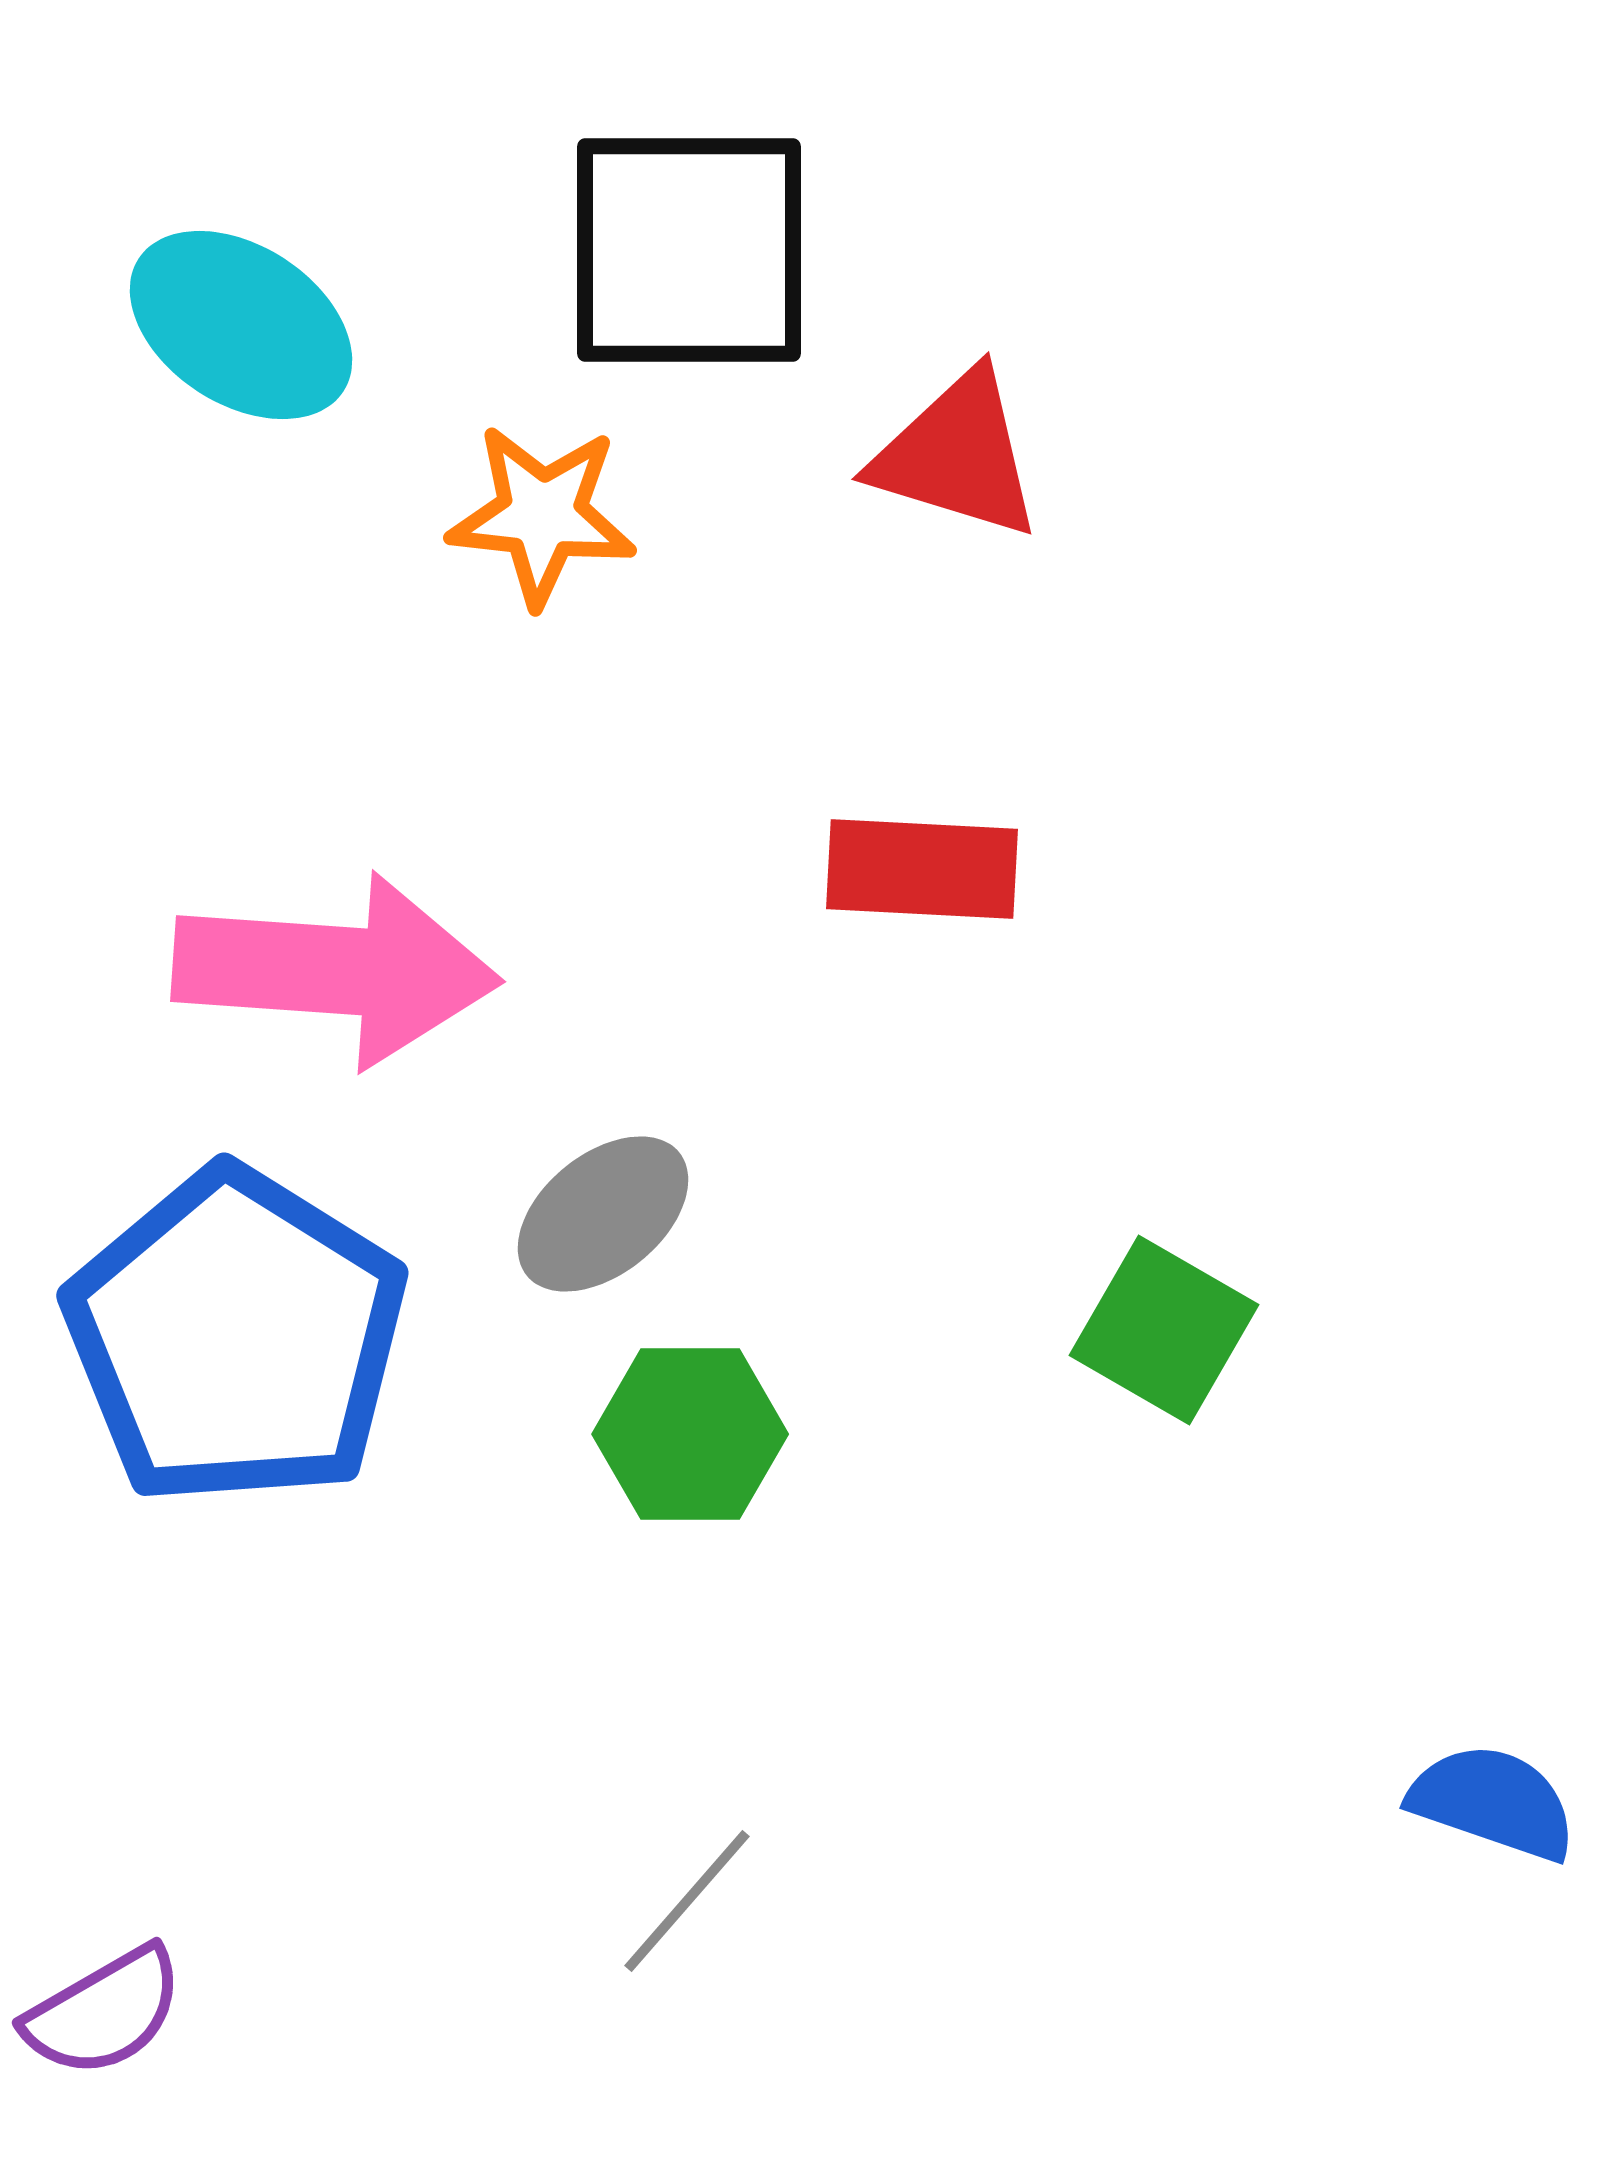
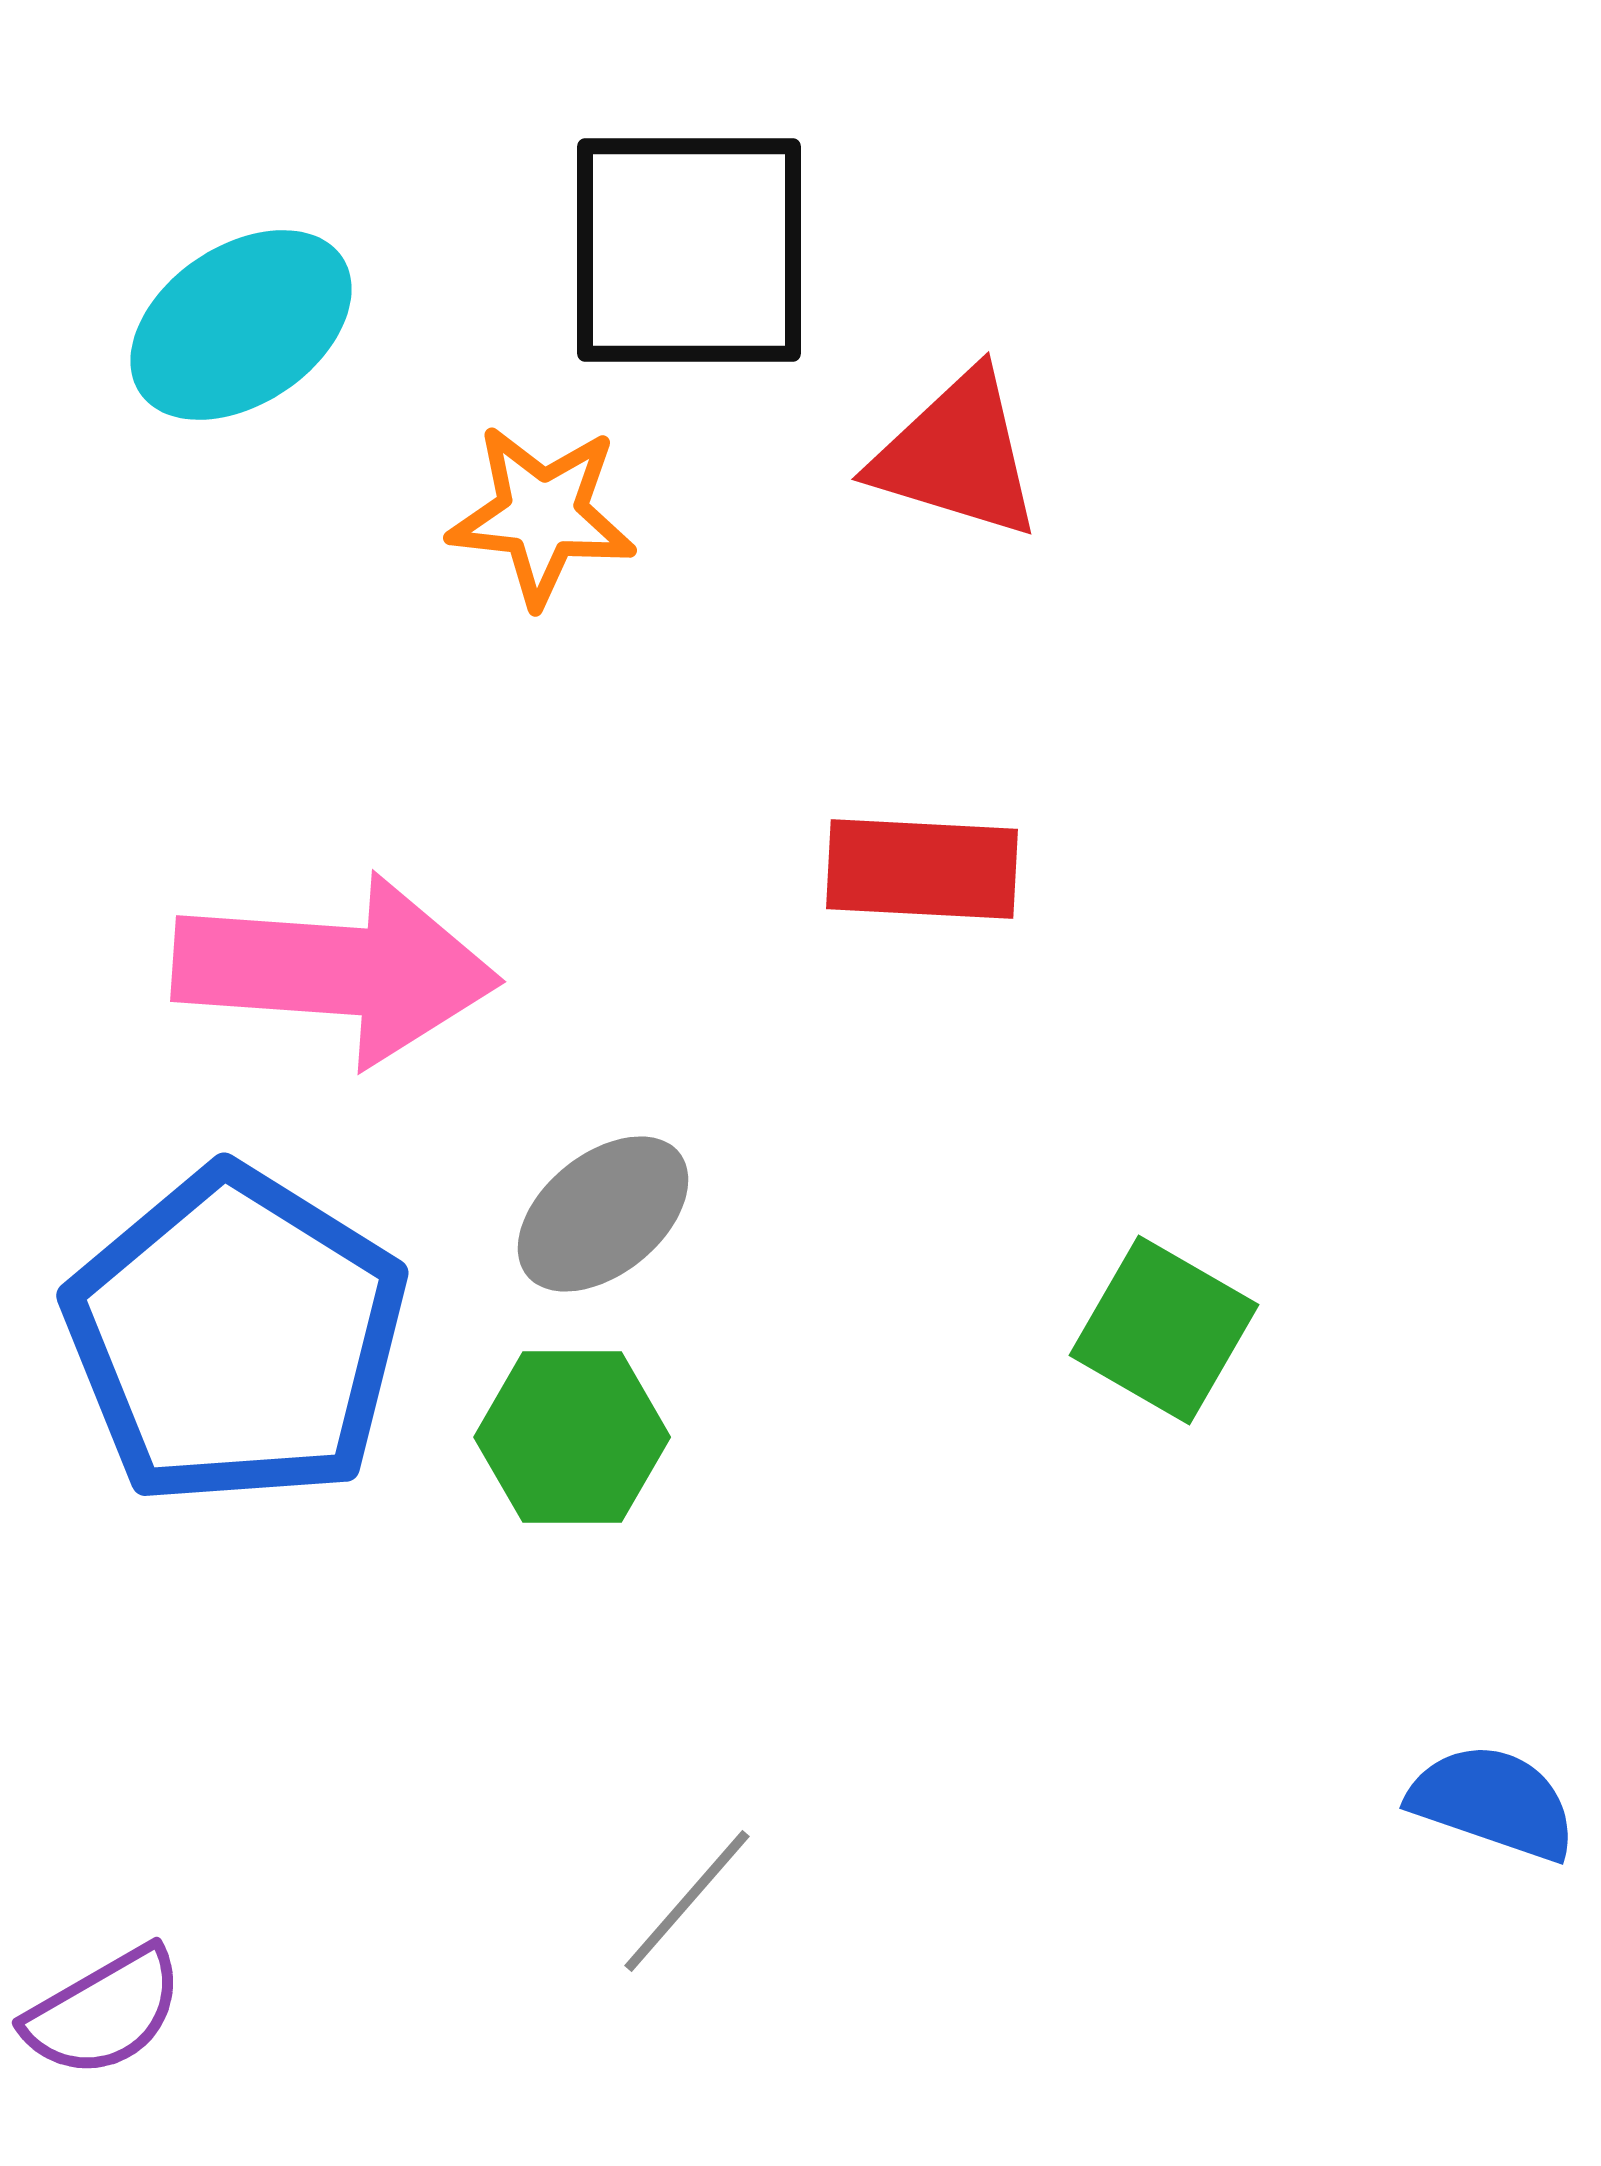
cyan ellipse: rotated 67 degrees counterclockwise
green hexagon: moved 118 px left, 3 px down
